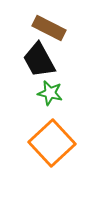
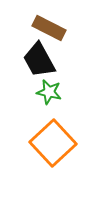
green star: moved 1 px left, 1 px up
orange square: moved 1 px right
